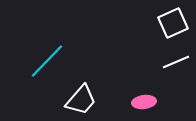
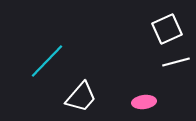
white square: moved 6 px left, 6 px down
white line: rotated 8 degrees clockwise
white trapezoid: moved 3 px up
